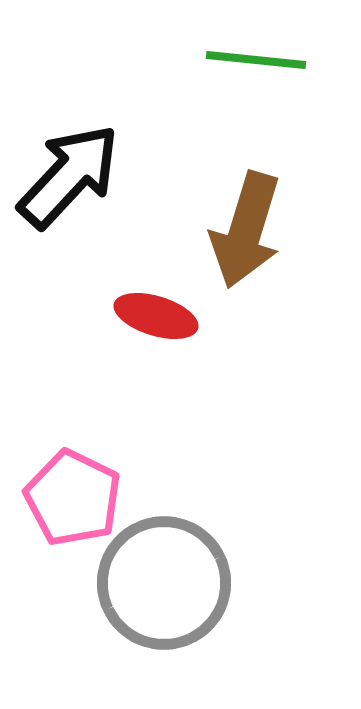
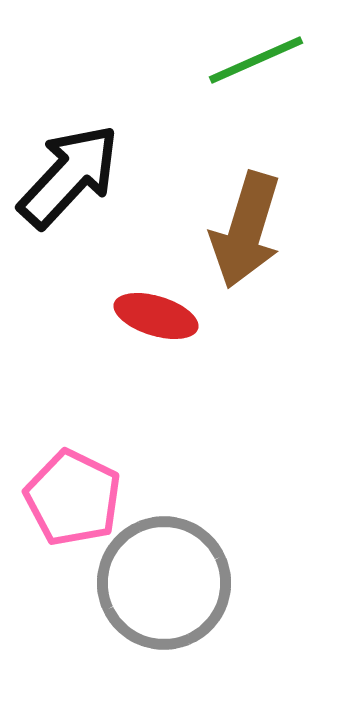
green line: rotated 30 degrees counterclockwise
